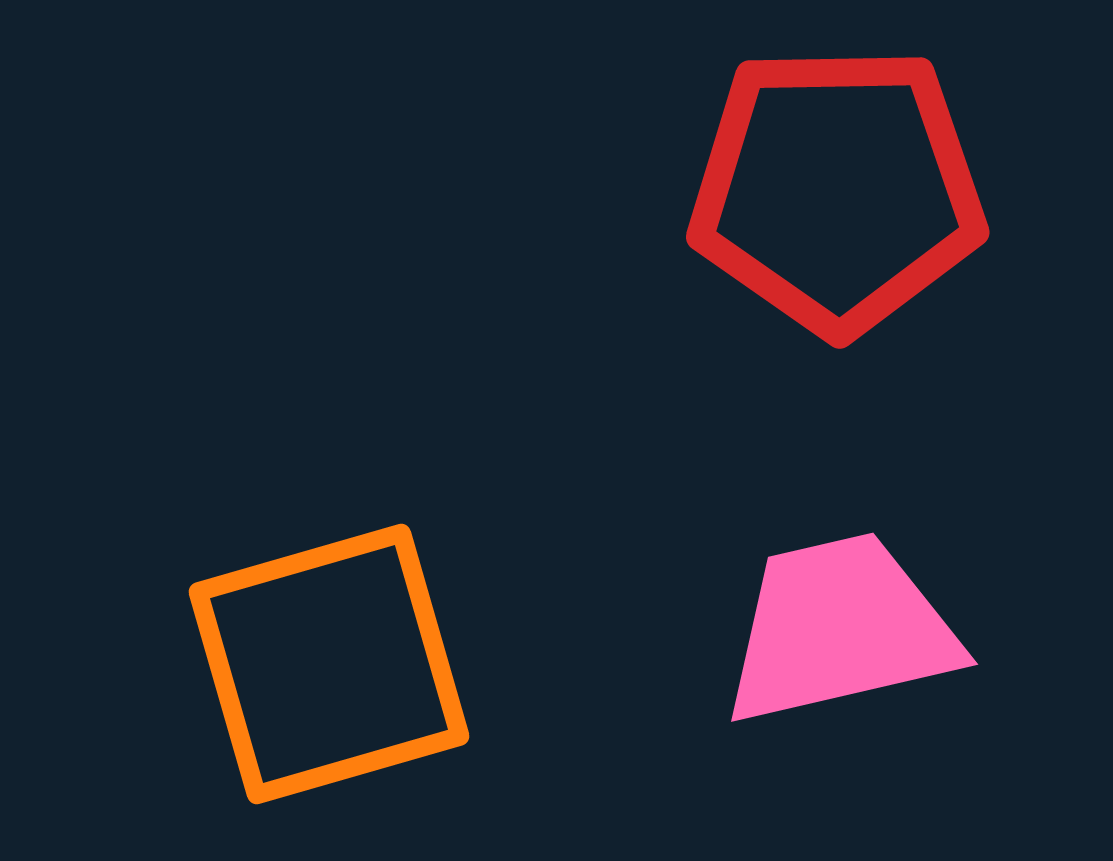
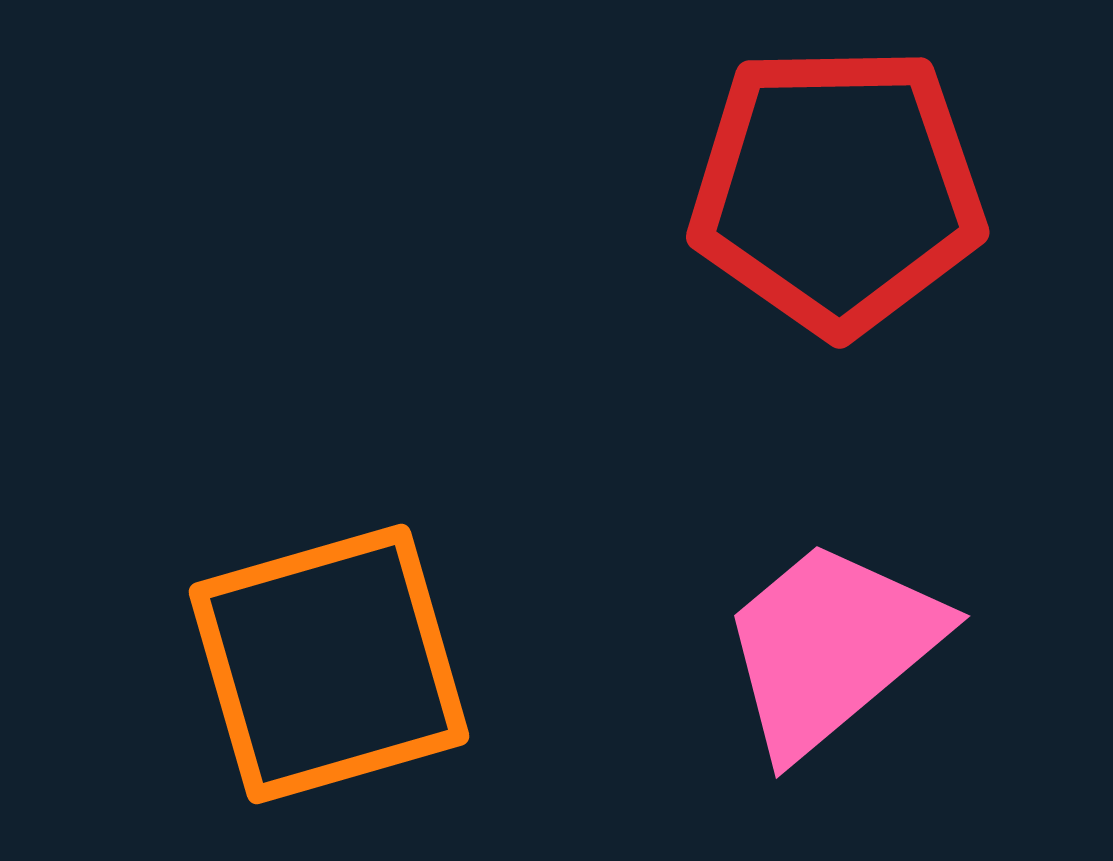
pink trapezoid: moved 9 px left, 18 px down; rotated 27 degrees counterclockwise
